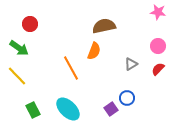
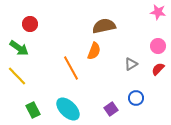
blue circle: moved 9 px right
